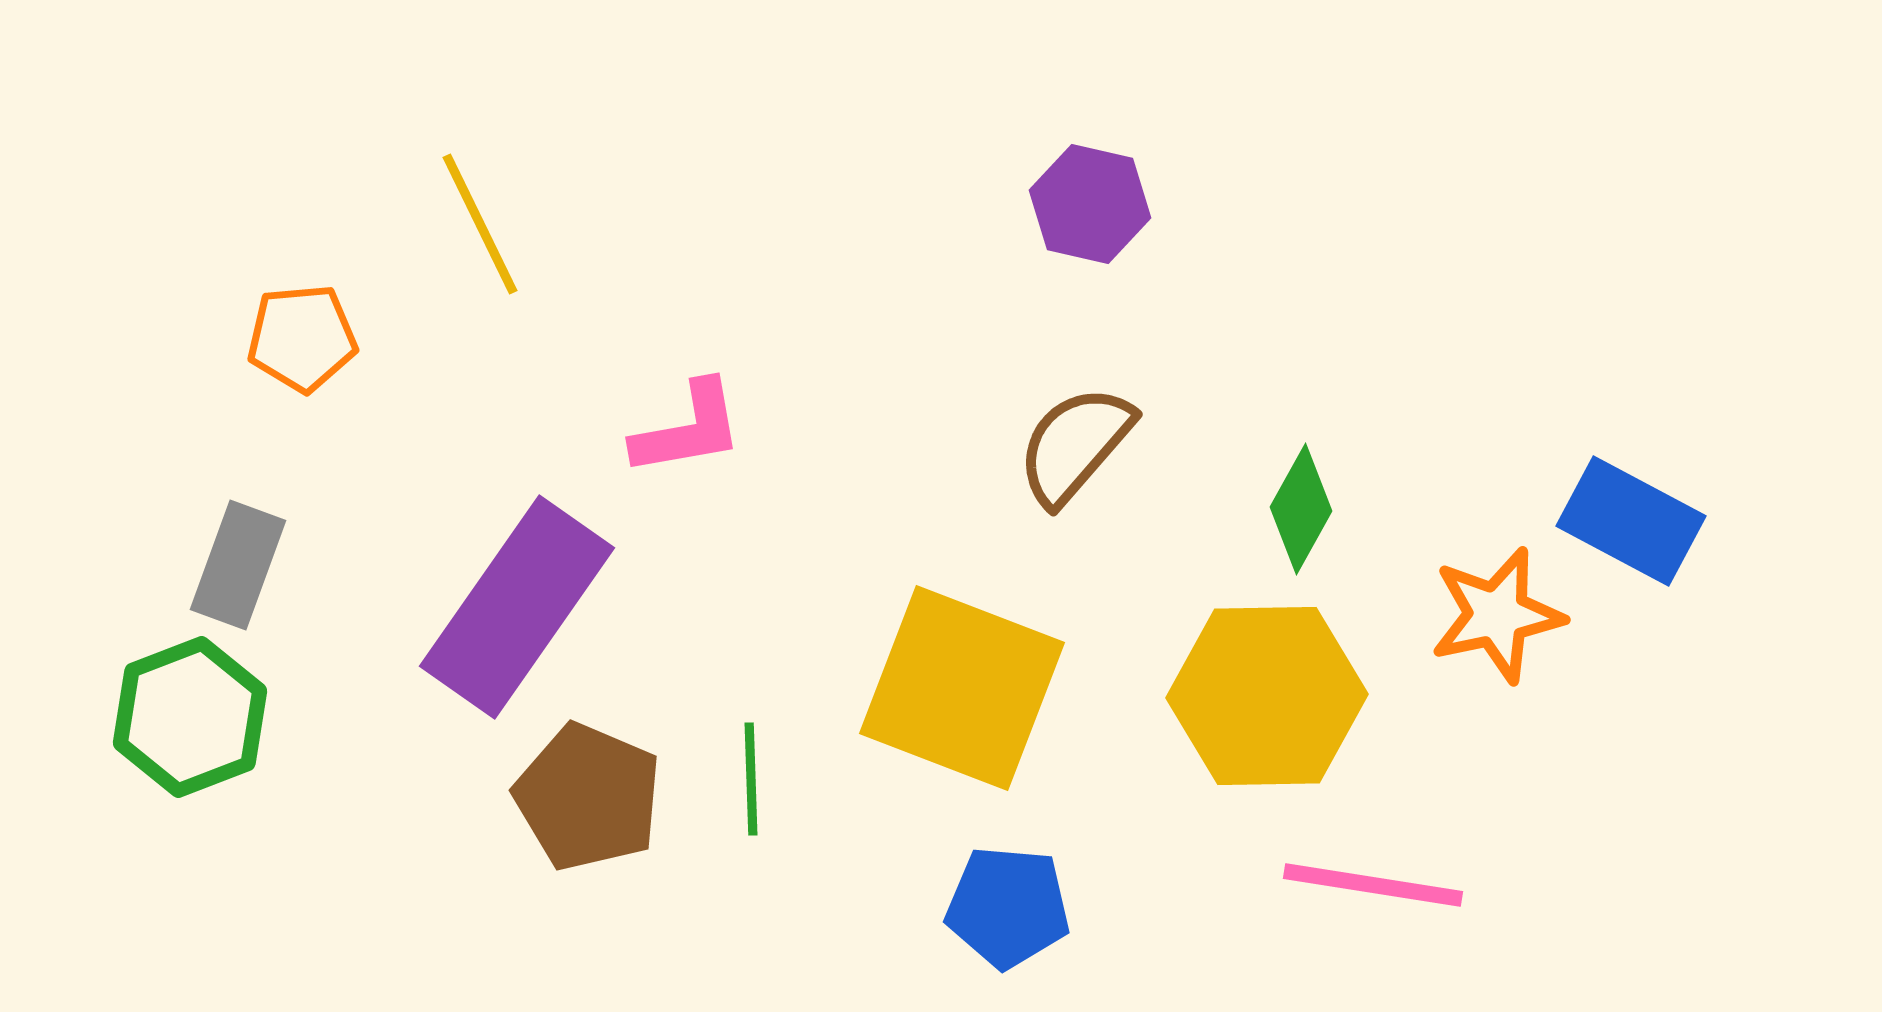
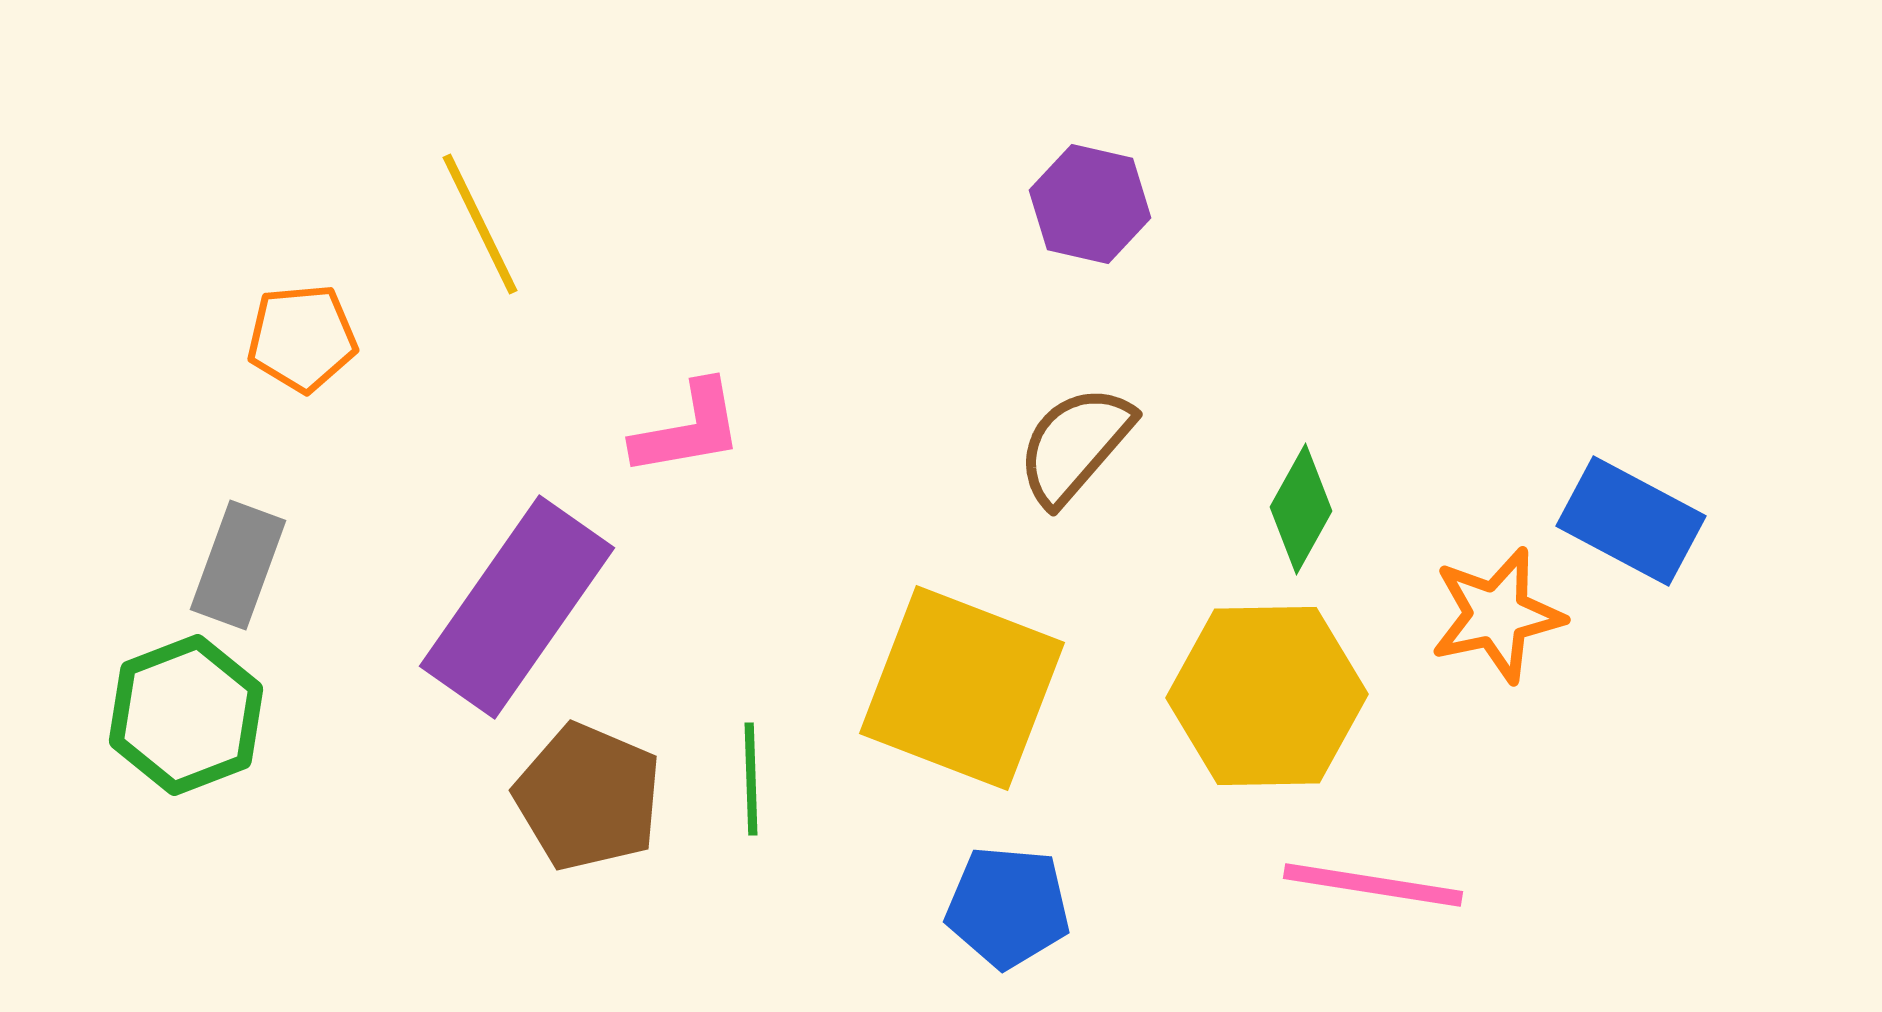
green hexagon: moved 4 px left, 2 px up
